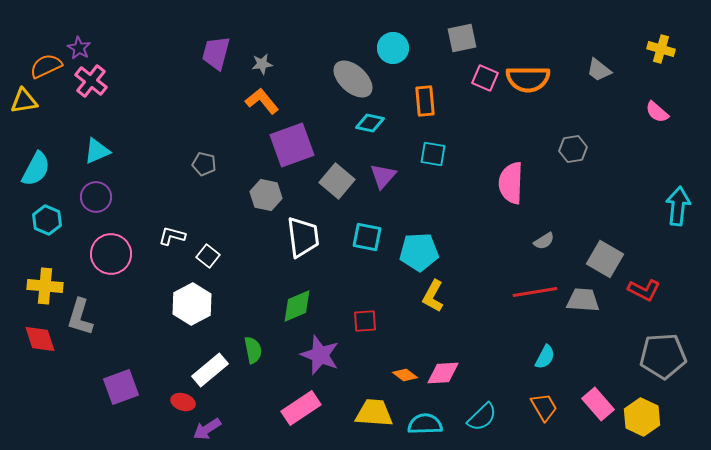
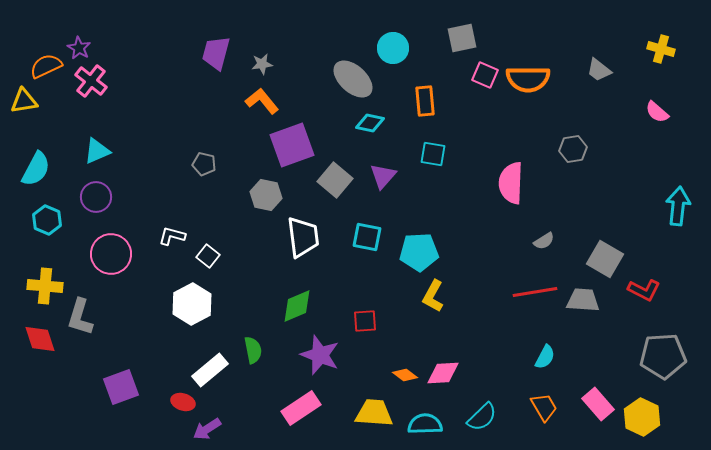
pink square at (485, 78): moved 3 px up
gray square at (337, 181): moved 2 px left, 1 px up
